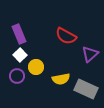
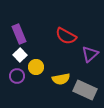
gray rectangle: moved 1 px left, 1 px down
